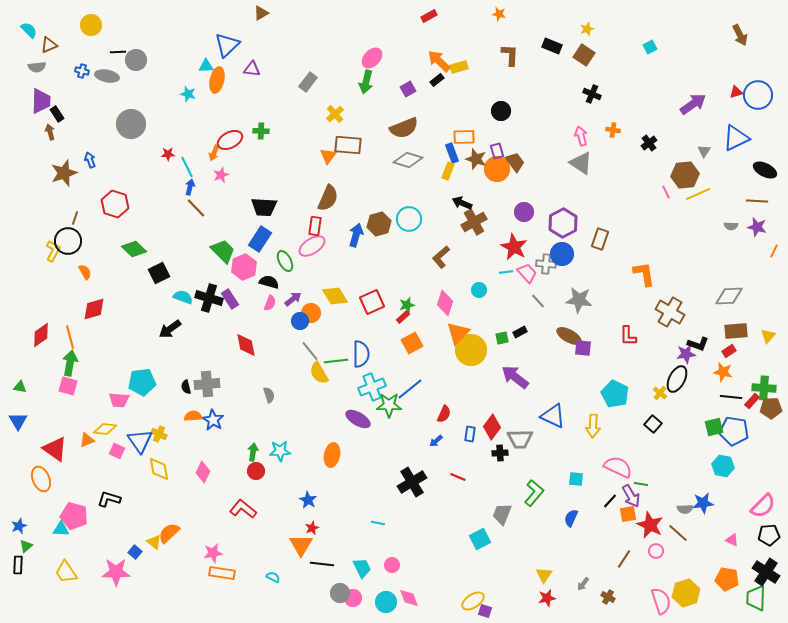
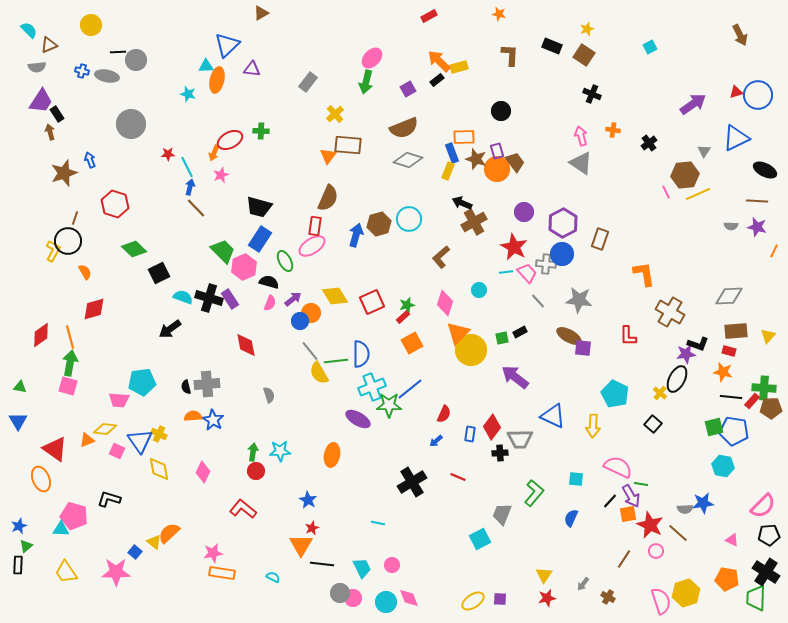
purple trapezoid at (41, 101): rotated 32 degrees clockwise
black trapezoid at (264, 207): moved 5 px left; rotated 12 degrees clockwise
red rectangle at (729, 351): rotated 48 degrees clockwise
purple square at (485, 611): moved 15 px right, 12 px up; rotated 16 degrees counterclockwise
